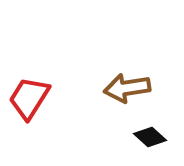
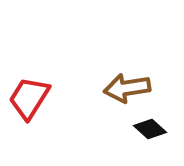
black diamond: moved 8 px up
